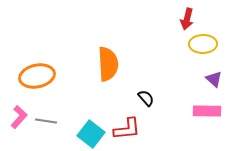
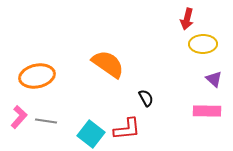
orange semicircle: rotated 52 degrees counterclockwise
black semicircle: rotated 12 degrees clockwise
